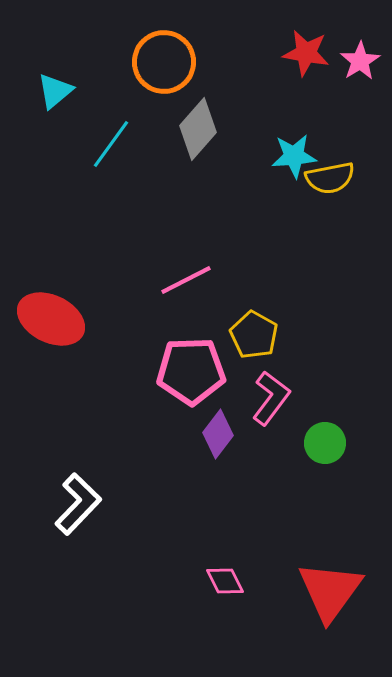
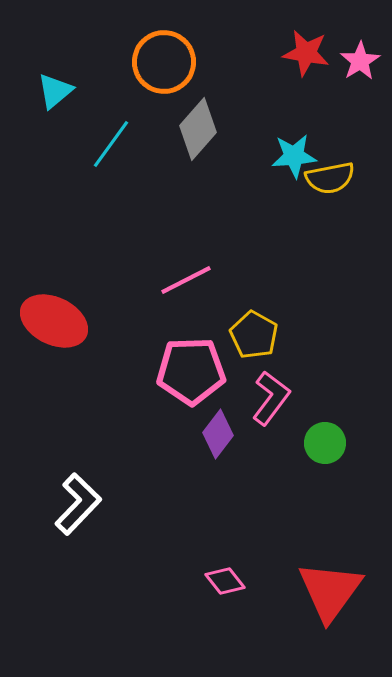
red ellipse: moved 3 px right, 2 px down
pink diamond: rotated 12 degrees counterclockwise
